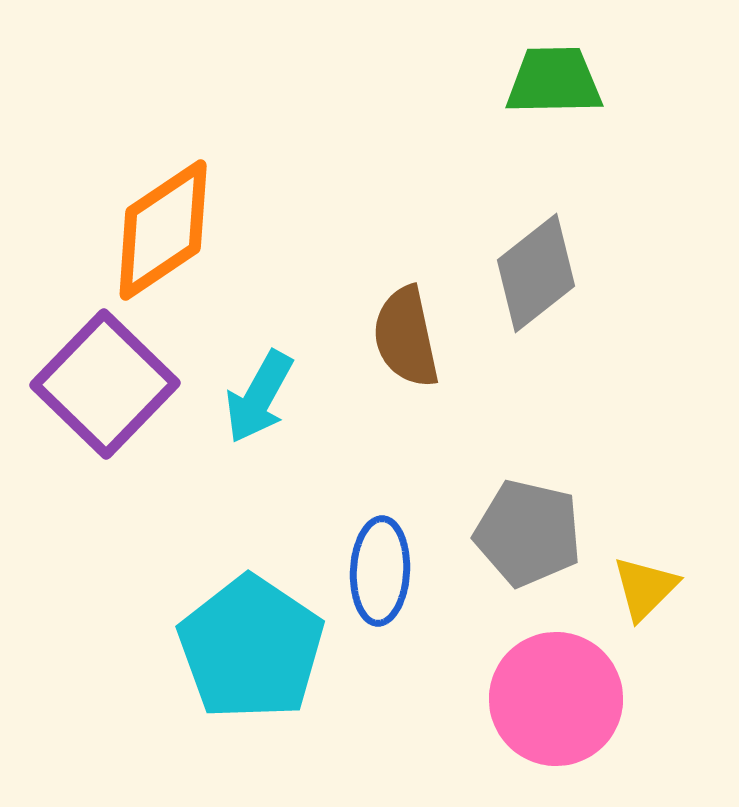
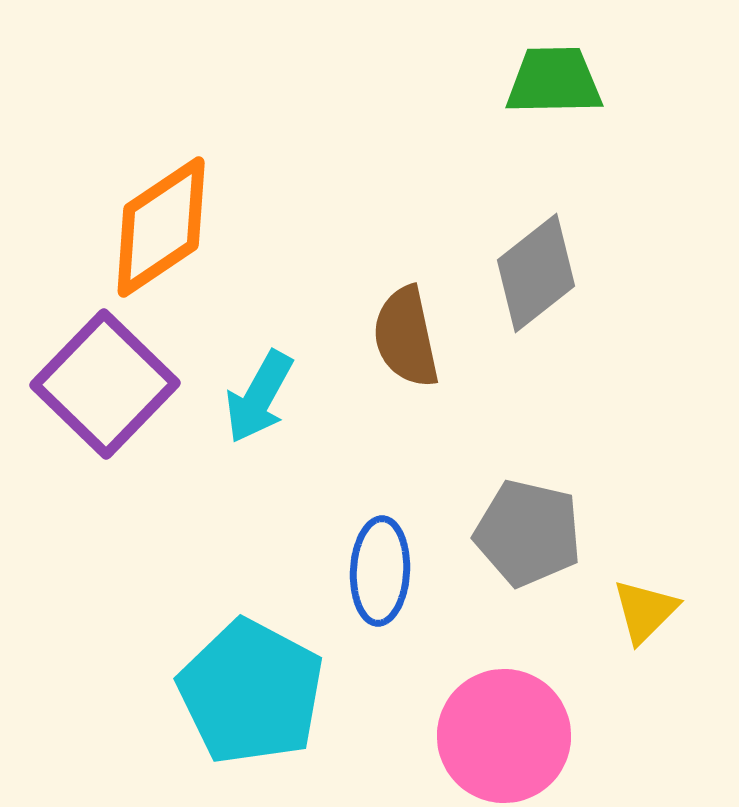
orange diamond: moved 2 px left, 3 px up
yellow triangle: moved 23 px down
cyan pentagon: moved 44 px down; rotated 6 degrees counterclockwise
pink circle: moved 52 px left, 37 px down
